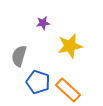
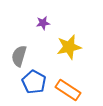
yellow star: moved 1 px left, 1 px down
blue pentagon: moved 4 px left; rotated 10 degrees clockwise
orange rectangle: rotated 10 degrees counterclockwise
